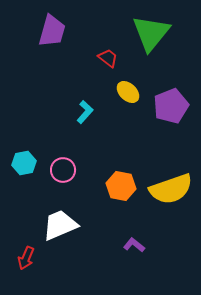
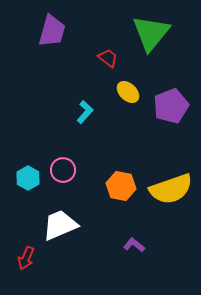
cyan hexagon: moved 4 px right, 15 px down; rotated 20 degrees counterclockwise
